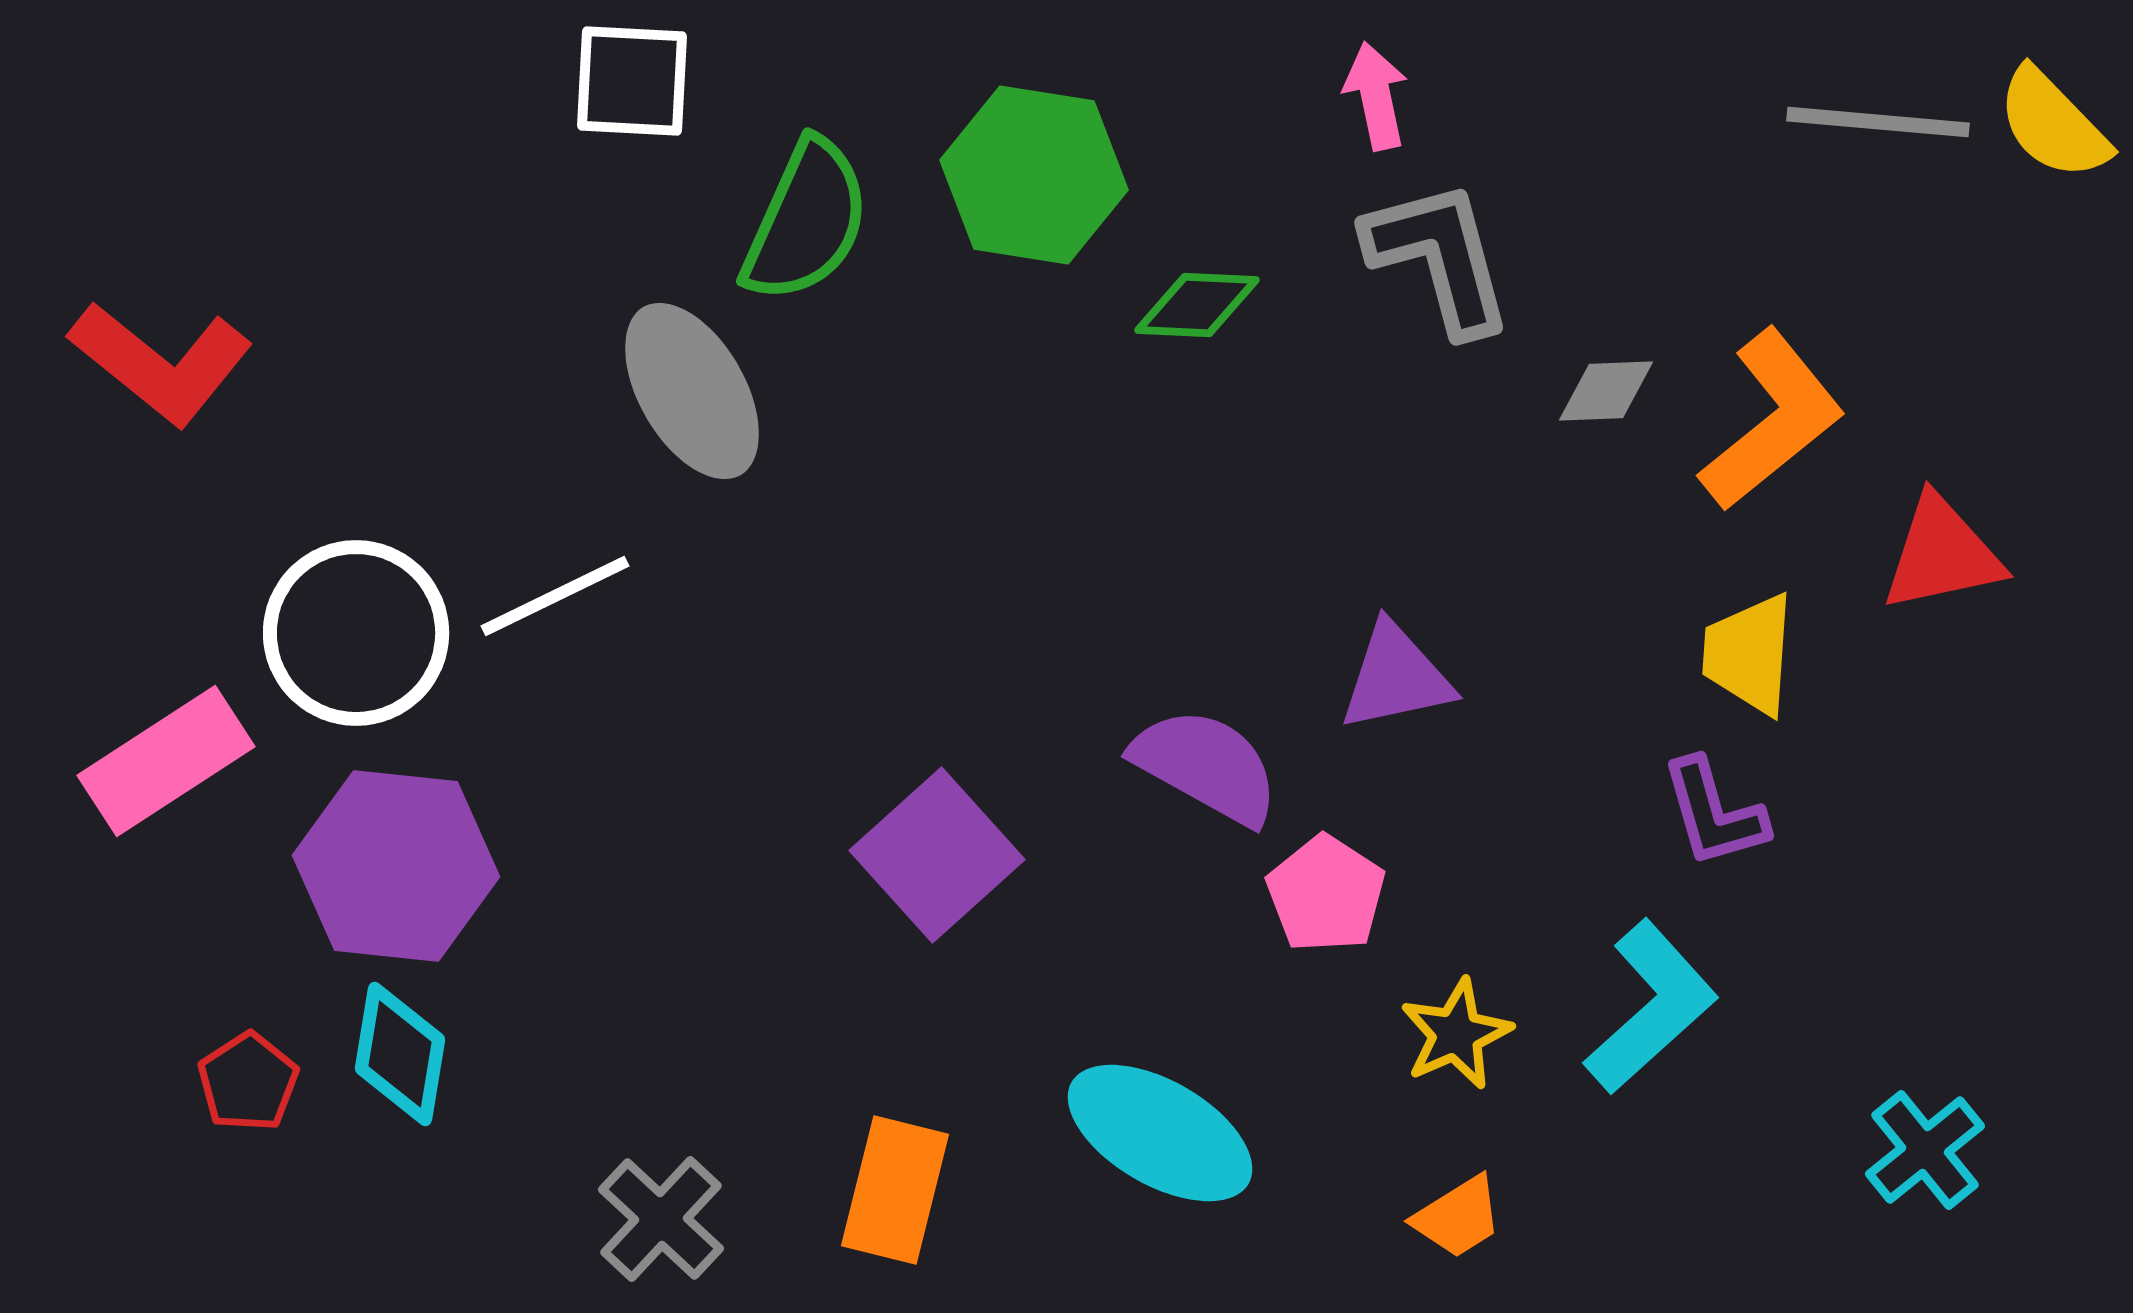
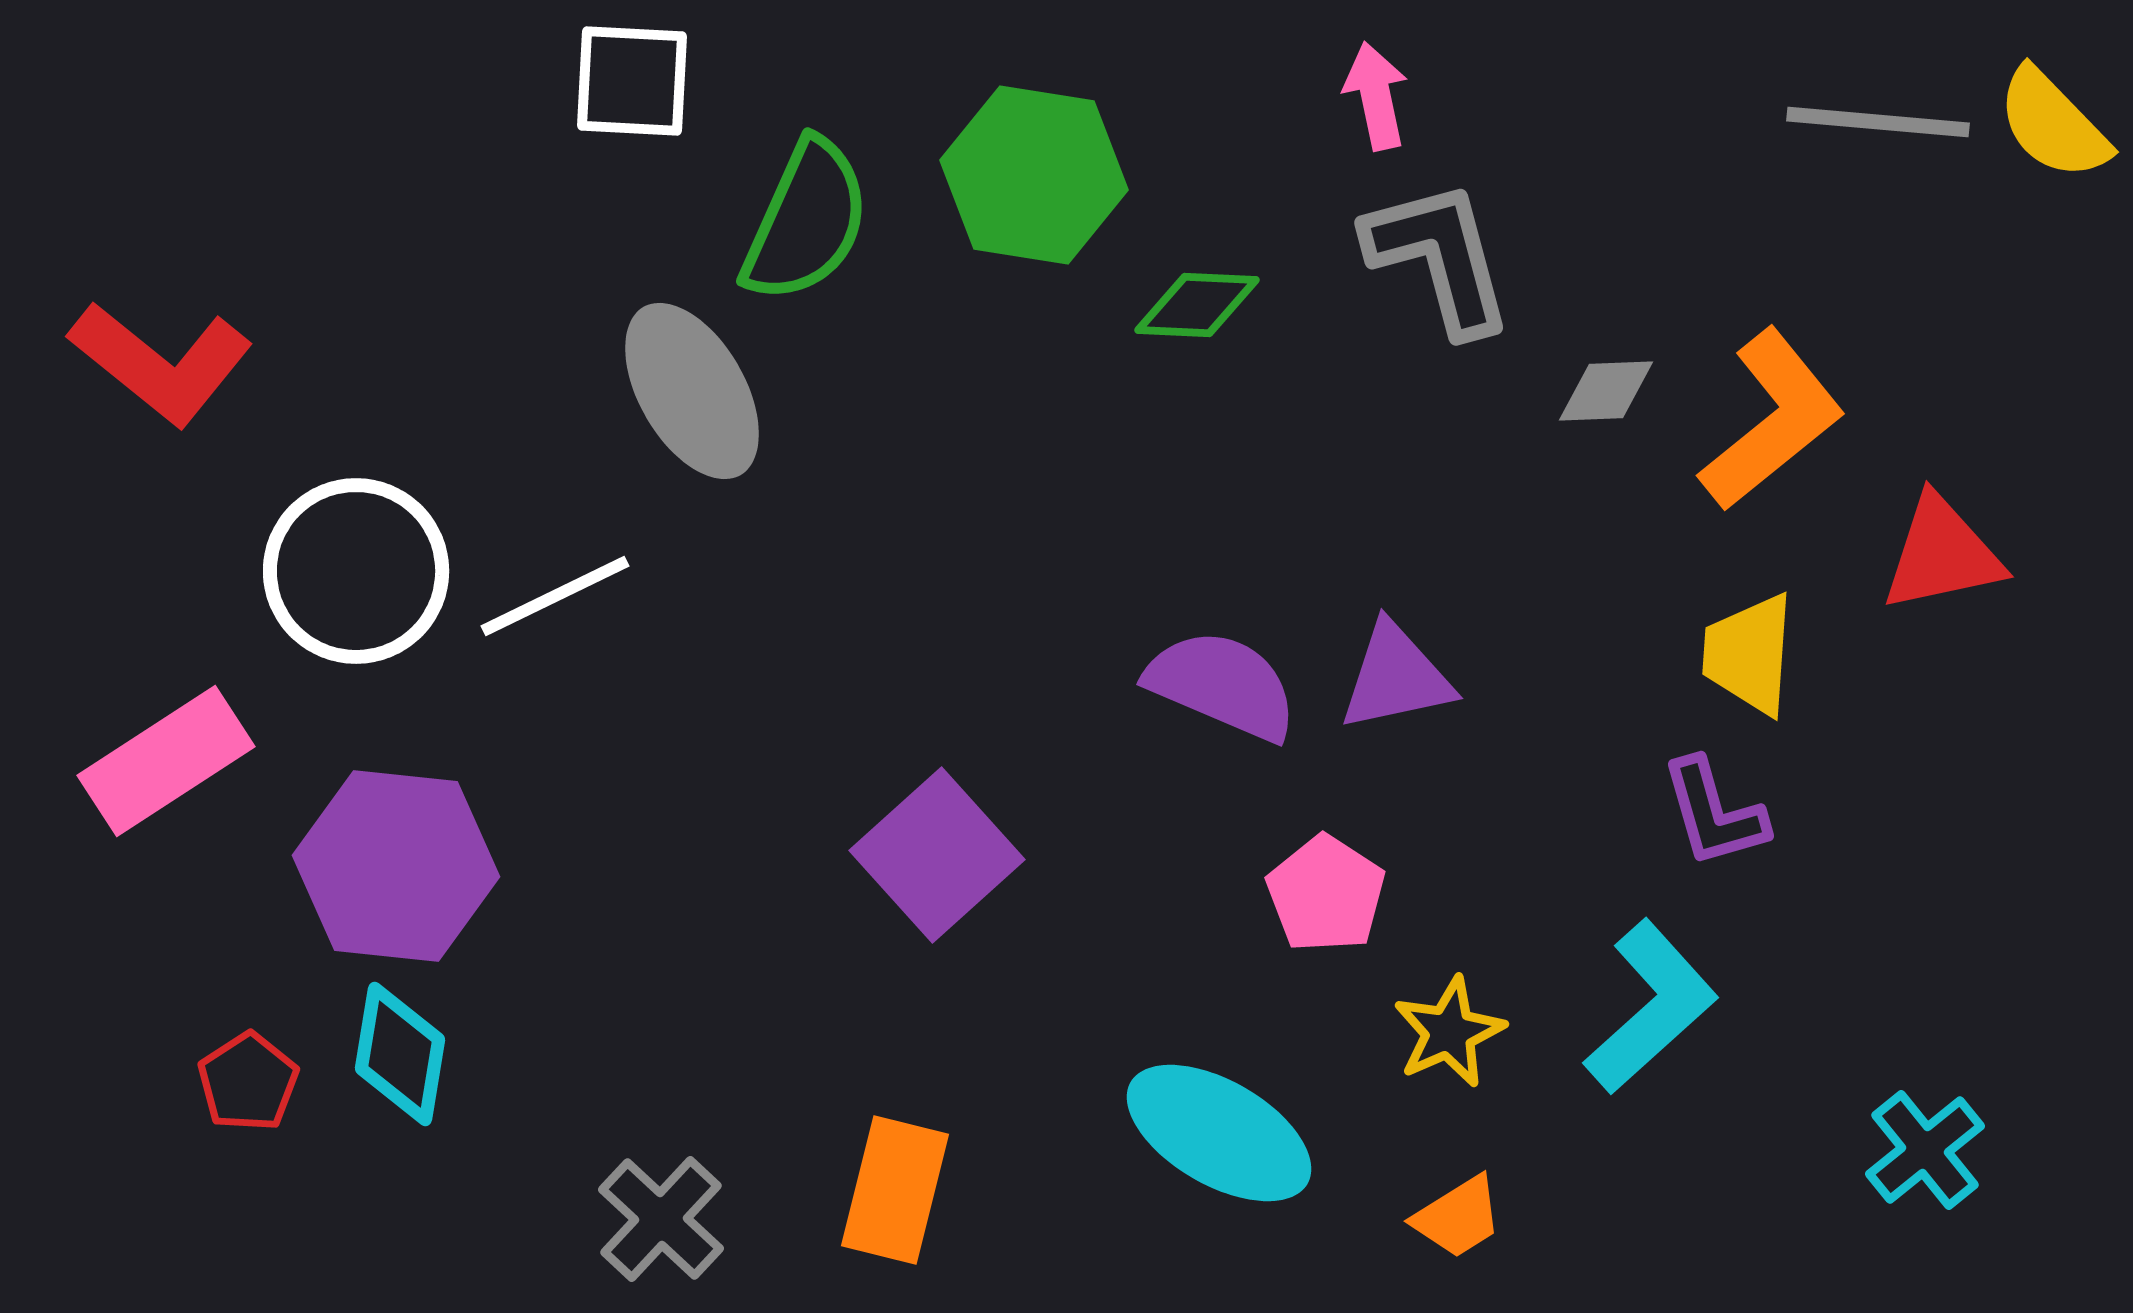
white circle: moved 62 px up
purple semicircle: moved 16 px right, 81 px up; rotated 6 degrees counterclockwise
yellow star: moved 7 px left, 2 px up
cyan ellipse: moved 59 px right
